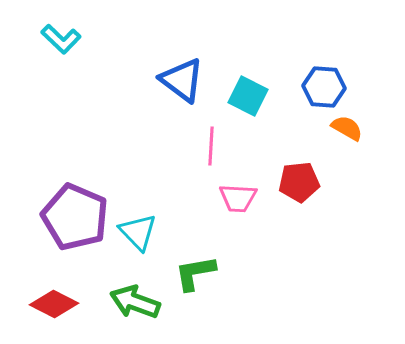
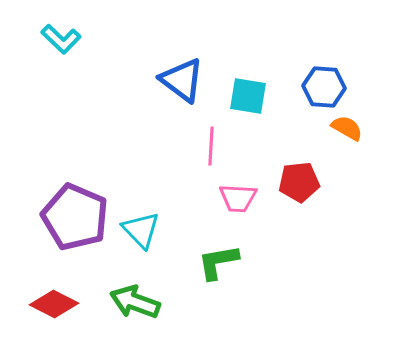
cyan square: rotated 18 degrees counterclockwise
cyan triangle: moved 3 px right, 2 px up
green L-shape: moved 23 px right, 11 px up
